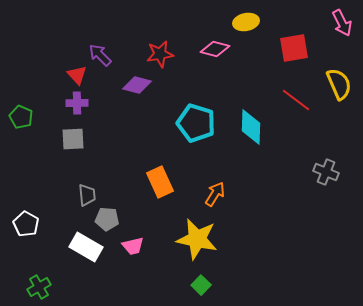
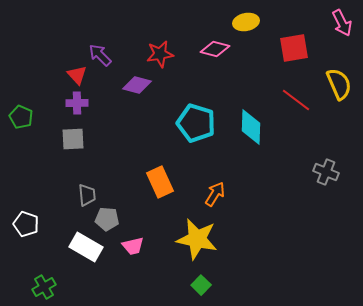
white pentagon: rotated 10 degrees counterclockwise
green cross: moved 5 px right
